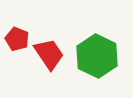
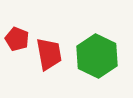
red trapezoid: rotated 24 degrees clockwise
